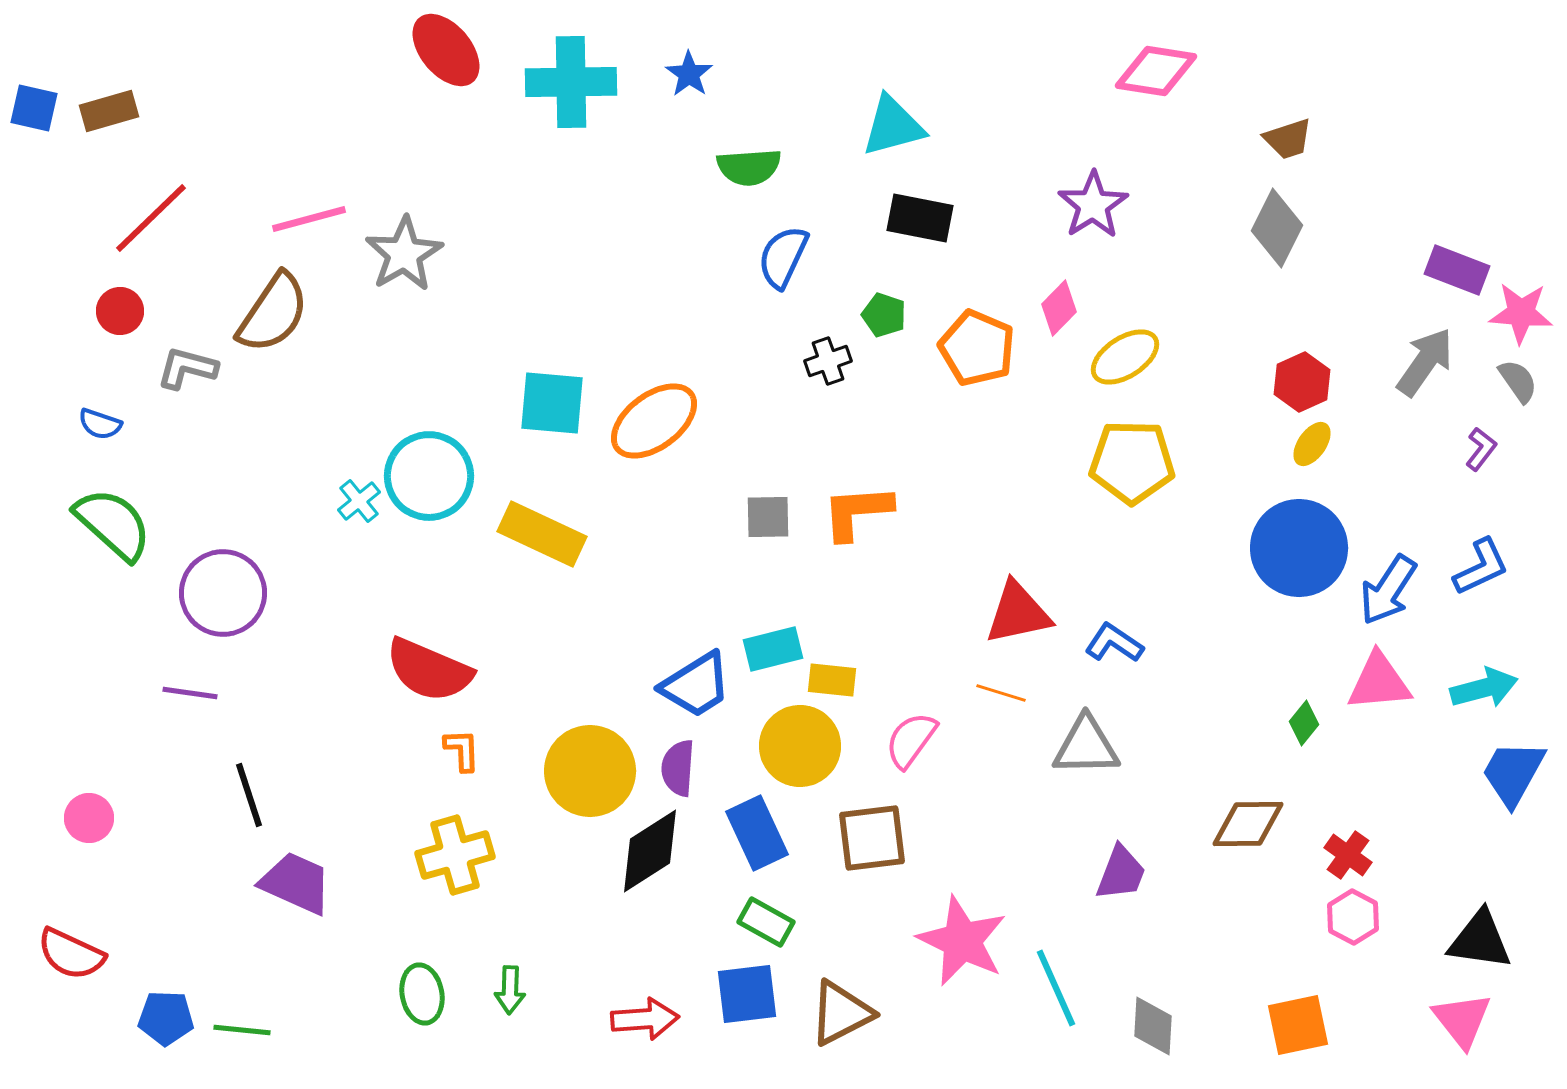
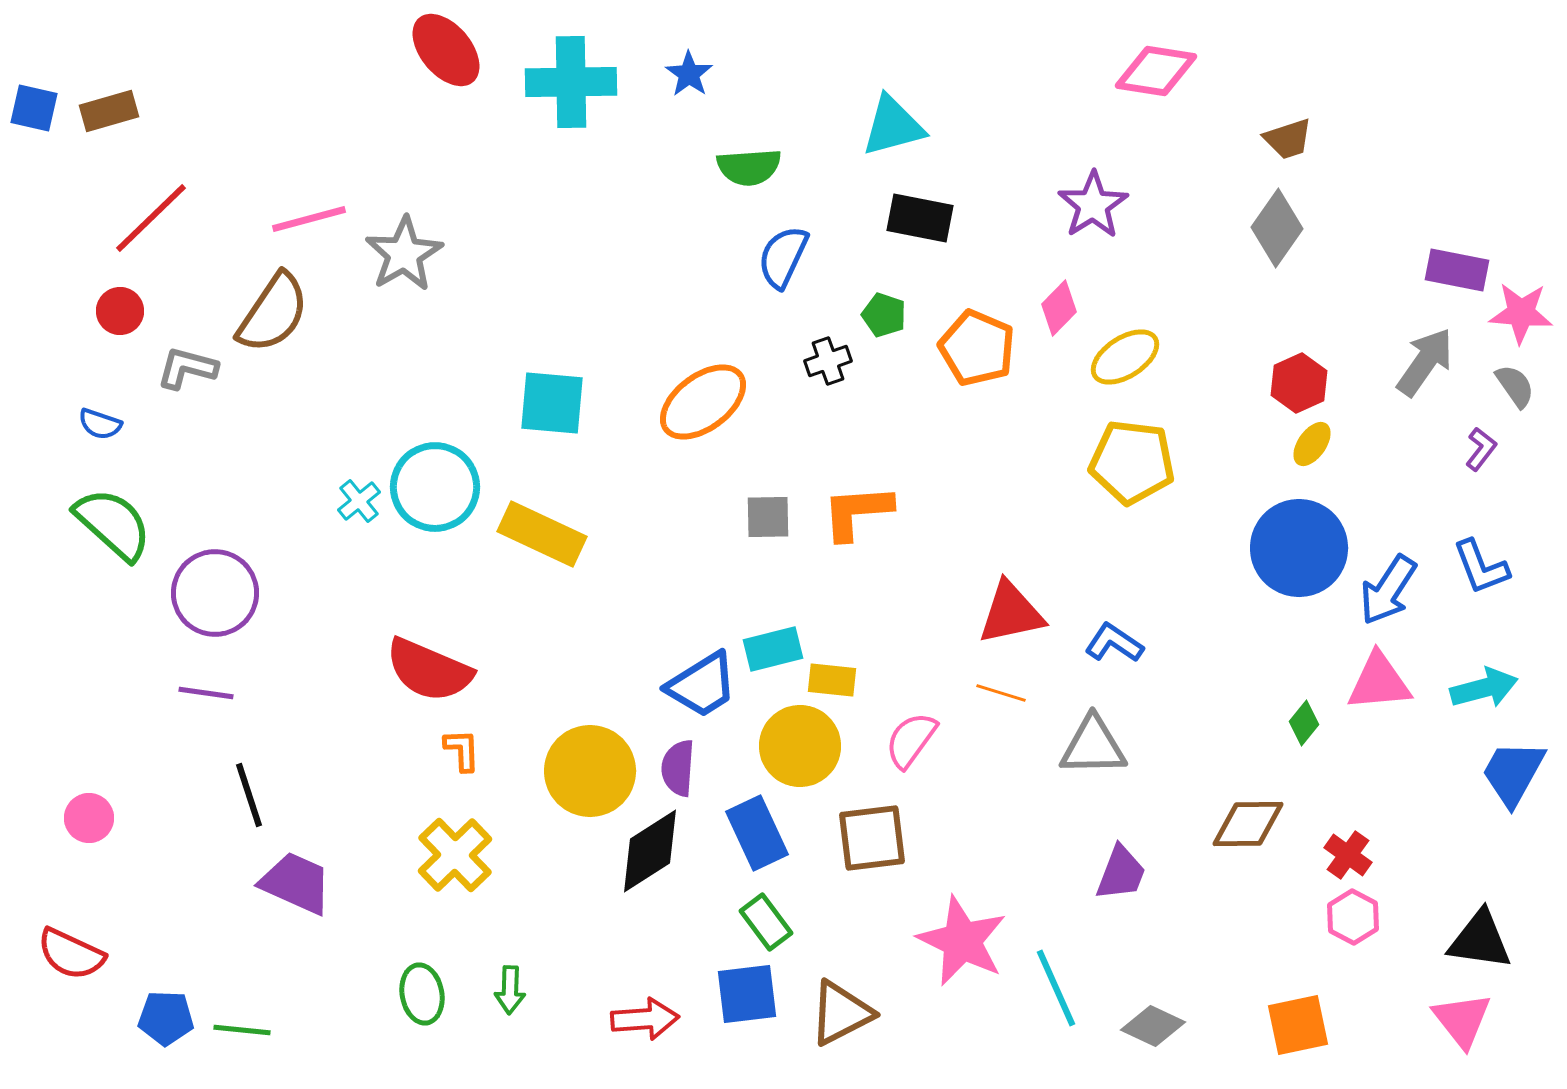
gray diamond at (1277, 228): rotated 8 degrees clockwise
purple rectangle at (1457, 270): rotated 10 degrees counterclockwise
gray semicircle at (1518, 381): moved 3 px left, 5 px down
red hexagon at (1302, 382): moved 3 px left, 1 px down
orange ellipse at (654, 421): moved 49 px right, 19 px up
yellow pentagon at (1132, 462): rotated 6 degrees clockwise
cyan circle at (429, 476): moved 6 px right, 11 px down
blue L-shape at (1481, 567): rotated 94 degrees clockwise
purple circle at (223, 593): moved 8 px left
red triangle at (1018, 613): moved 7 px left
blue trapezoid at (696, 685): moved 6 px right
purple line at (190, 693): moved 16 px right
gray triangle at (1086, 746): moved 7 px right
yellow cross at (455, 855): rotated 28 degrees counterclockwise
green rectangle at (766, 922): rotated 24 degrees clockwise
gray diamond at (1153, 1026): rotated 68 degrees counterclockwise
